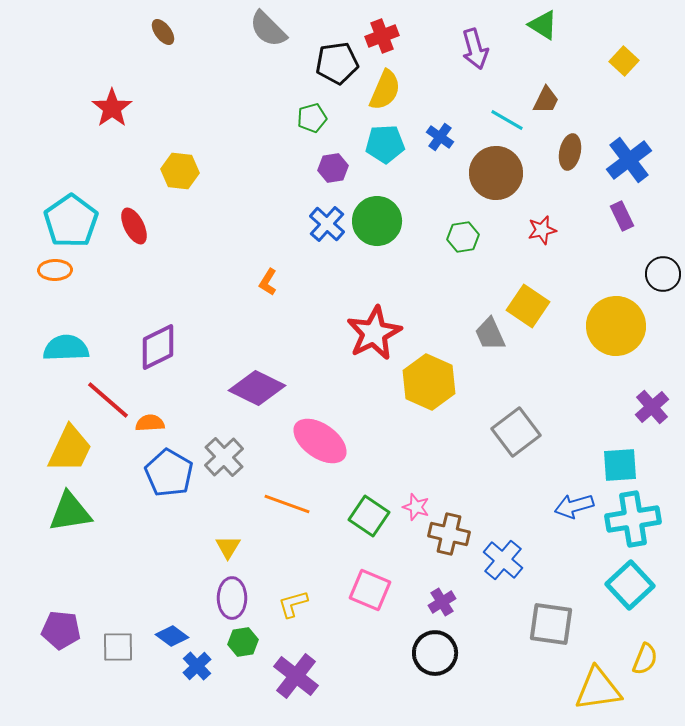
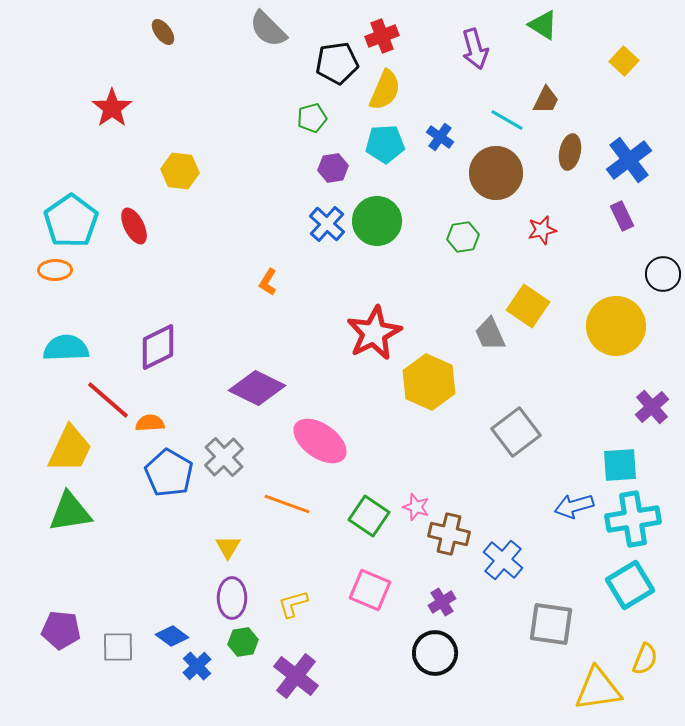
cyan square at (630, 585): rotated 12 degrees clockwise
